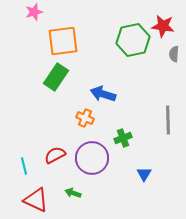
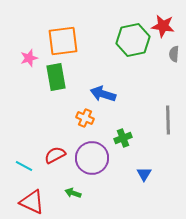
pink star: moved 5 px left, 46 px down
green rectangle: rotated 44 degrees counterclockwise
cyan line: rotated 48 degrees counterclockwise
red triangle: moved 4 px left, 2 px down
